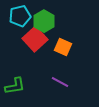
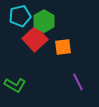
orange square: rotated 30 degrees counterclockwise
purple line: moved 18 px right; rotated 36 degrees clockwise
green L-shape: moved 1 px up; rotated 40 degrees clockwise
